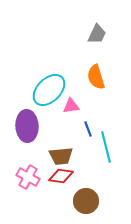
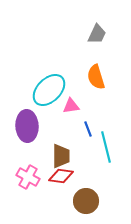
brown trapezoid: rotated 85 degrees counterclockwise
